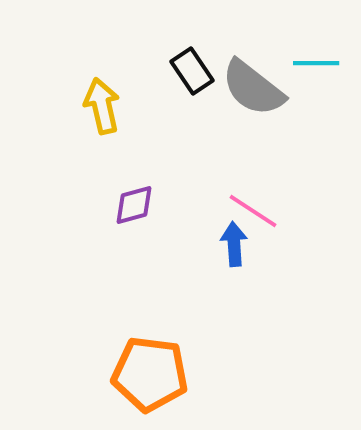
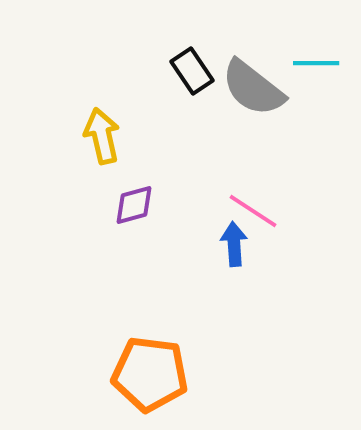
yellow arrow: moved 30 px down
